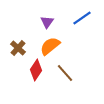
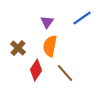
orange semicircle: rotated 40 degrees counterclockwise
